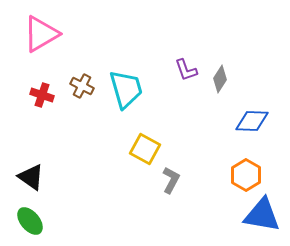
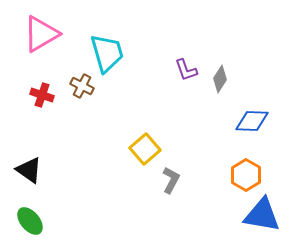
cyan trapezoid: moved 19 px left, 36 px up
yellow square: rotated 20 degrees clockwise
black triangle: moved 2 px left, 7 px up
